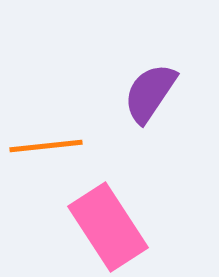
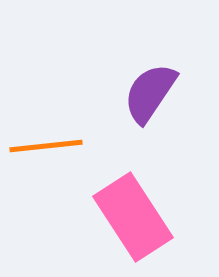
pink rectangle: moved 25 px right, 10 px up
